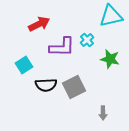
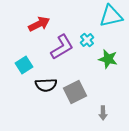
purple L-shape: rotated 32 degrees counterclockwise
green star: moved 2 px left
gray square: moved 1 px right, 5 px down
